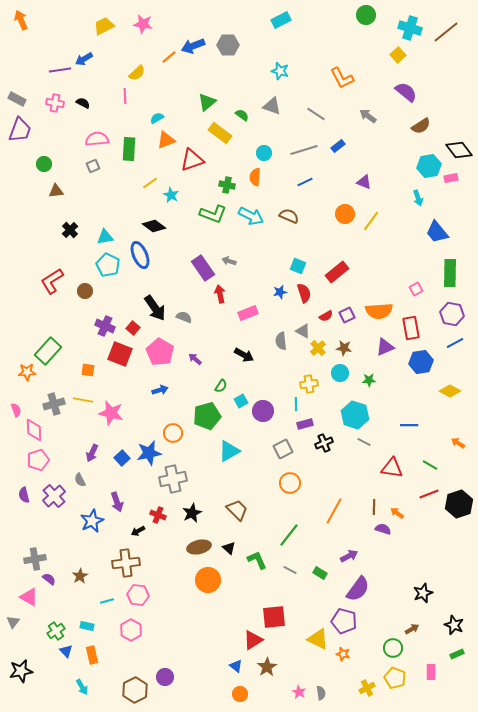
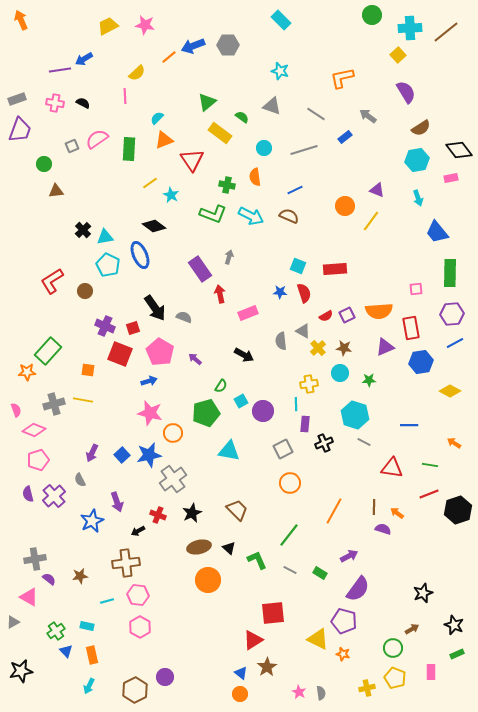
green circle at (366, 15): moved 6 px right
cyan rectangle at (281, 20): rotated 72 degrees clockwise
pink star at (143, 24): moved 2 px right, 1 px down
yellow trapezoid at (104, 26): moved 4 px right
cyan cross at (410, 28): rotated 20 degrees counterclockwise
orange L-shape at (342, 78): rotated 105 degrees clockwise
purple semicircle at (406, 92): rotated 20 degrees clockwise
gray rectangle at (17, 99): rotated 48 degrees counterclockwise
green semicircle at (242, 115): moved 2 px down
cyan semicircle at (157, 118): rotated 16 degrees counterclockwise
brown semicircle at (421, 126): moved 2 px down
pink semicircle at (97, 139): rotated 30 degrees counterclockwise
orange triangle at (166, 140): moved 2 px left
blue rectangle at (338, 146): moved 7 px right, 9 px up
cyan circle at (264, 153): moved 5 px up
red triangle at (192, 160): rotated 45 degrees counterclockwise
gray square at (93, 166): moved 21 px left, 20 px up
cyan hexagon at (429, 166): moved 12 px left, 6 px up
orange semicircle at (255, 177): rotated 12 degrees counterclockwise
blue line at (305, 182): moved 10 px left, 8 px down
purple triangle at (364, 182): moved 13 px right, 8 px down
orange circle at (345, 214): moved 8 px up
black cross at (70, 230): moved 13 px right
gray arrow at (229, 261): moved 4 px up; rotated 88 degrees clockwise
purple rectangle at (203, 268): moved 3 px left, 1 px down
red rectangle at (337, 272): moved 2 px left, 3 px up; rotated 35 degrees clockwise
pink square at (416, 289): rotated 24 degrees clockwise
blue star at (280, 292): rotated 16 degrees clockwise
purple hexagon at (452, 314): rotated 15 degrees counterclockwise
red square at (133, 328): rotated 32 degrees clockwise
blue arrow at (160, 390): moved 11 px left, 9 px up
pink star at (111, 413): moved 39 px right
green pentagon at (207, 416): moved 1 px left, 3 px up
purple rectangle at (305, 424): rotated 70 degrees counterclockwise
pink diamond at (34, 430): rotated 65 degrees counterclockwise
orange arrow at (458, 443): moved 4 px left
cyan triangle at (229, 451): rotated 40 degrees clockwise
blue star at (149, 453): moved 2 px down
blue square at (122, 458): moved 3 px up
green line at (430, 465): rotated 21 degrees counterclockwise
gray cross at (173, 479): rotated 24 degrees counterclockwise
purple semicircle at (24, 495): moved 4 px right, 1 px up
black hexagon at (459, 504): moved 1 px left, 6 px down
brown star at (80, 576): rotated 21 degrees clockwise
red square at (274, 617): moved 1 px left, 4 px up
gray triangle at (13, 622): rotated 24 degrees clockwise
pink hexagon at (131, 630): moved 9 px right, 3 px up
blue triangle at (236, 666): moved 5 px right, 7 px down
cyan arrow at (82, 687): moved 7 px right, 1 px up; rotated 56 degrees clockwise
yellow cross at (367, 688): rotated 14 degrees clockwise
